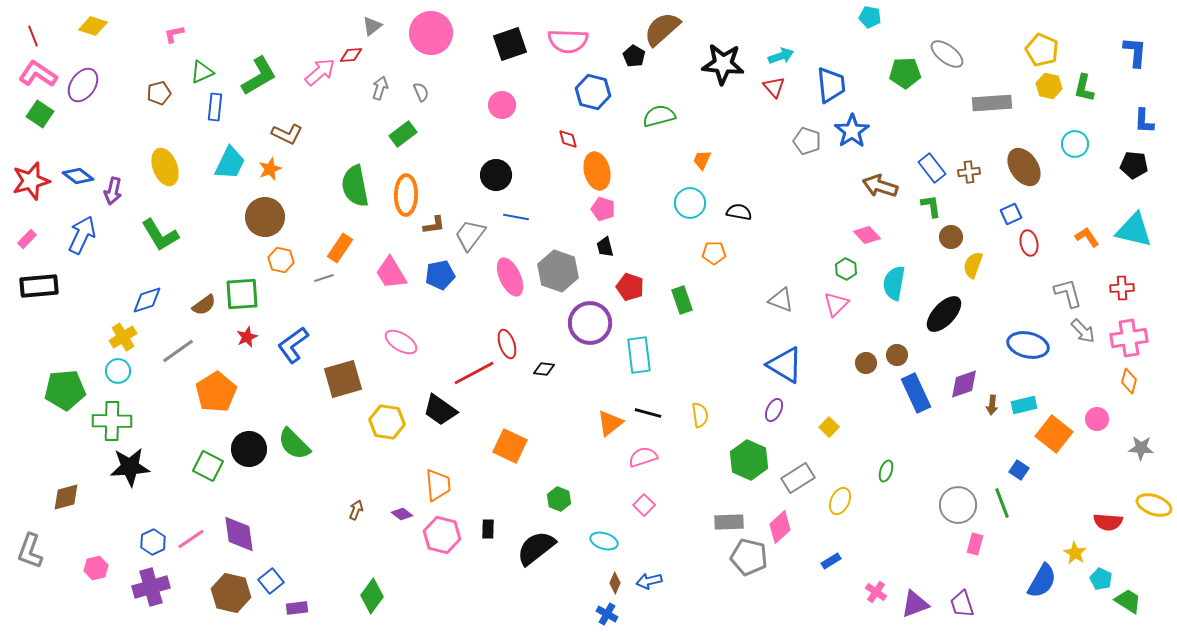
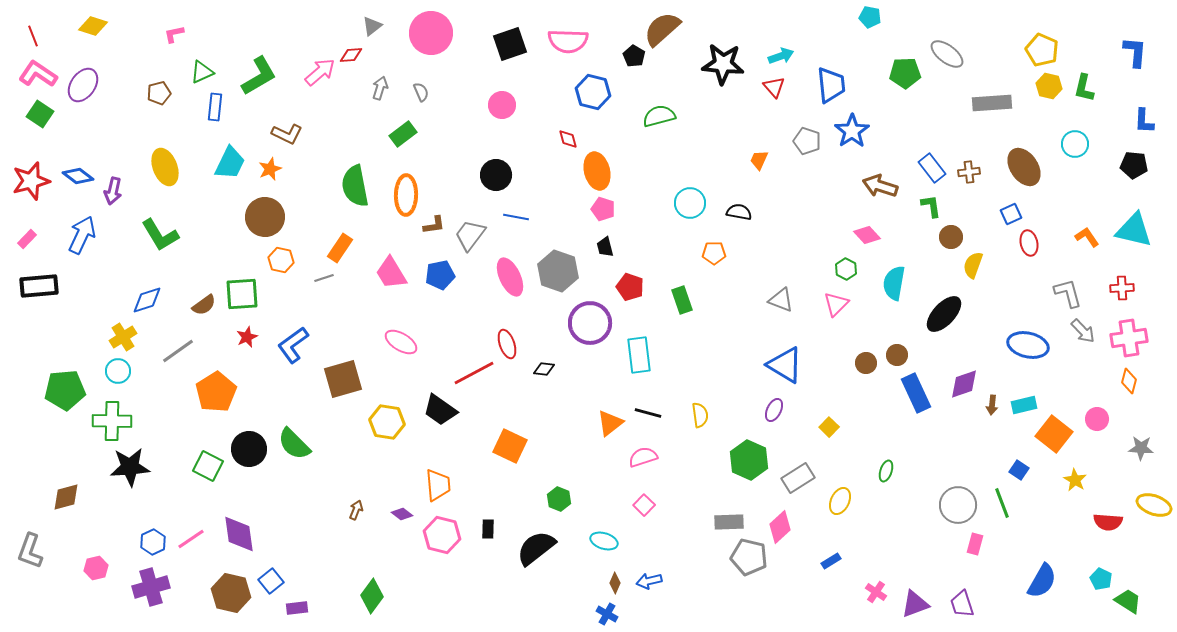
orange trapezoid at (702, 160): moved 57 px right
yellow star at (1075, 553): moved 73 px up
